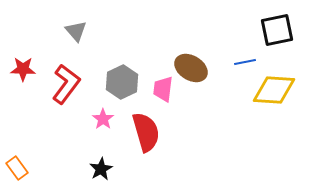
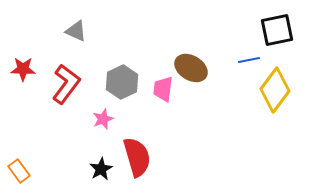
gray triangle: rotated 25 degrees counterclockwise
blue line: moved 4 px right, 2 px up
yellow diamond: moved 1 px right; rotated 57 degrees counterclockwise
pink star: rotated 15 degrees clockwise
red semicircle: moved 9 px left, 25 px down
orange rectangle: moved 2 px right, 3 px down
